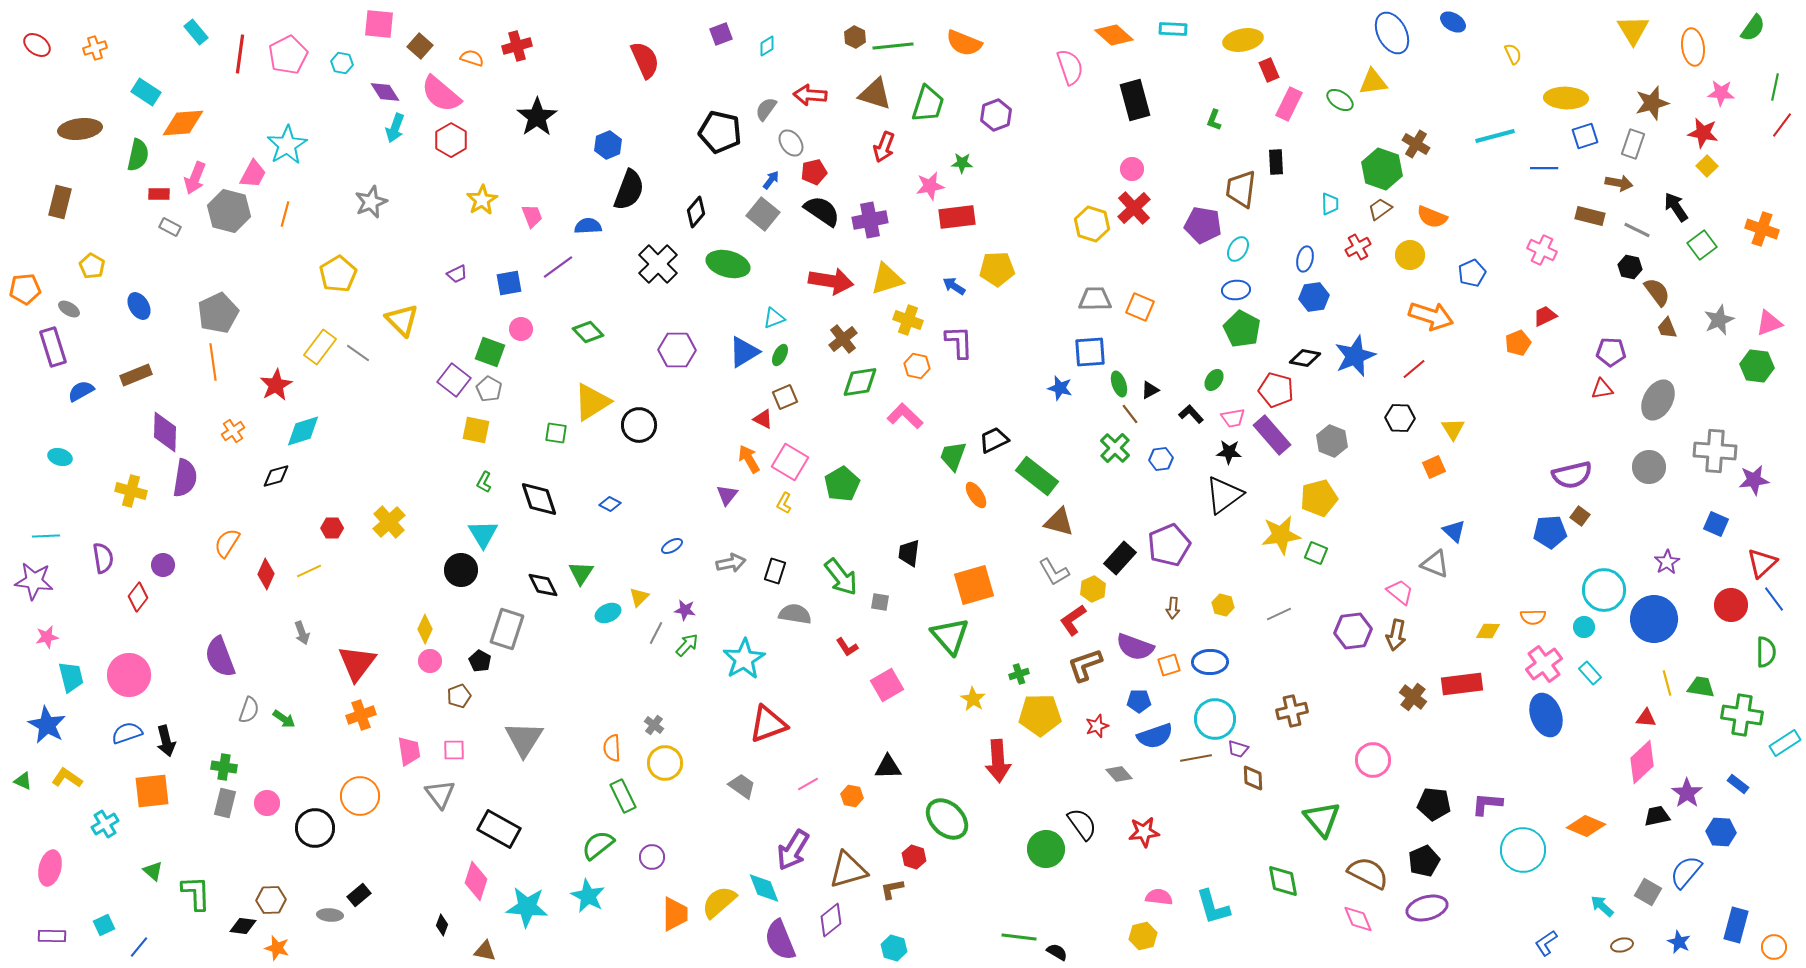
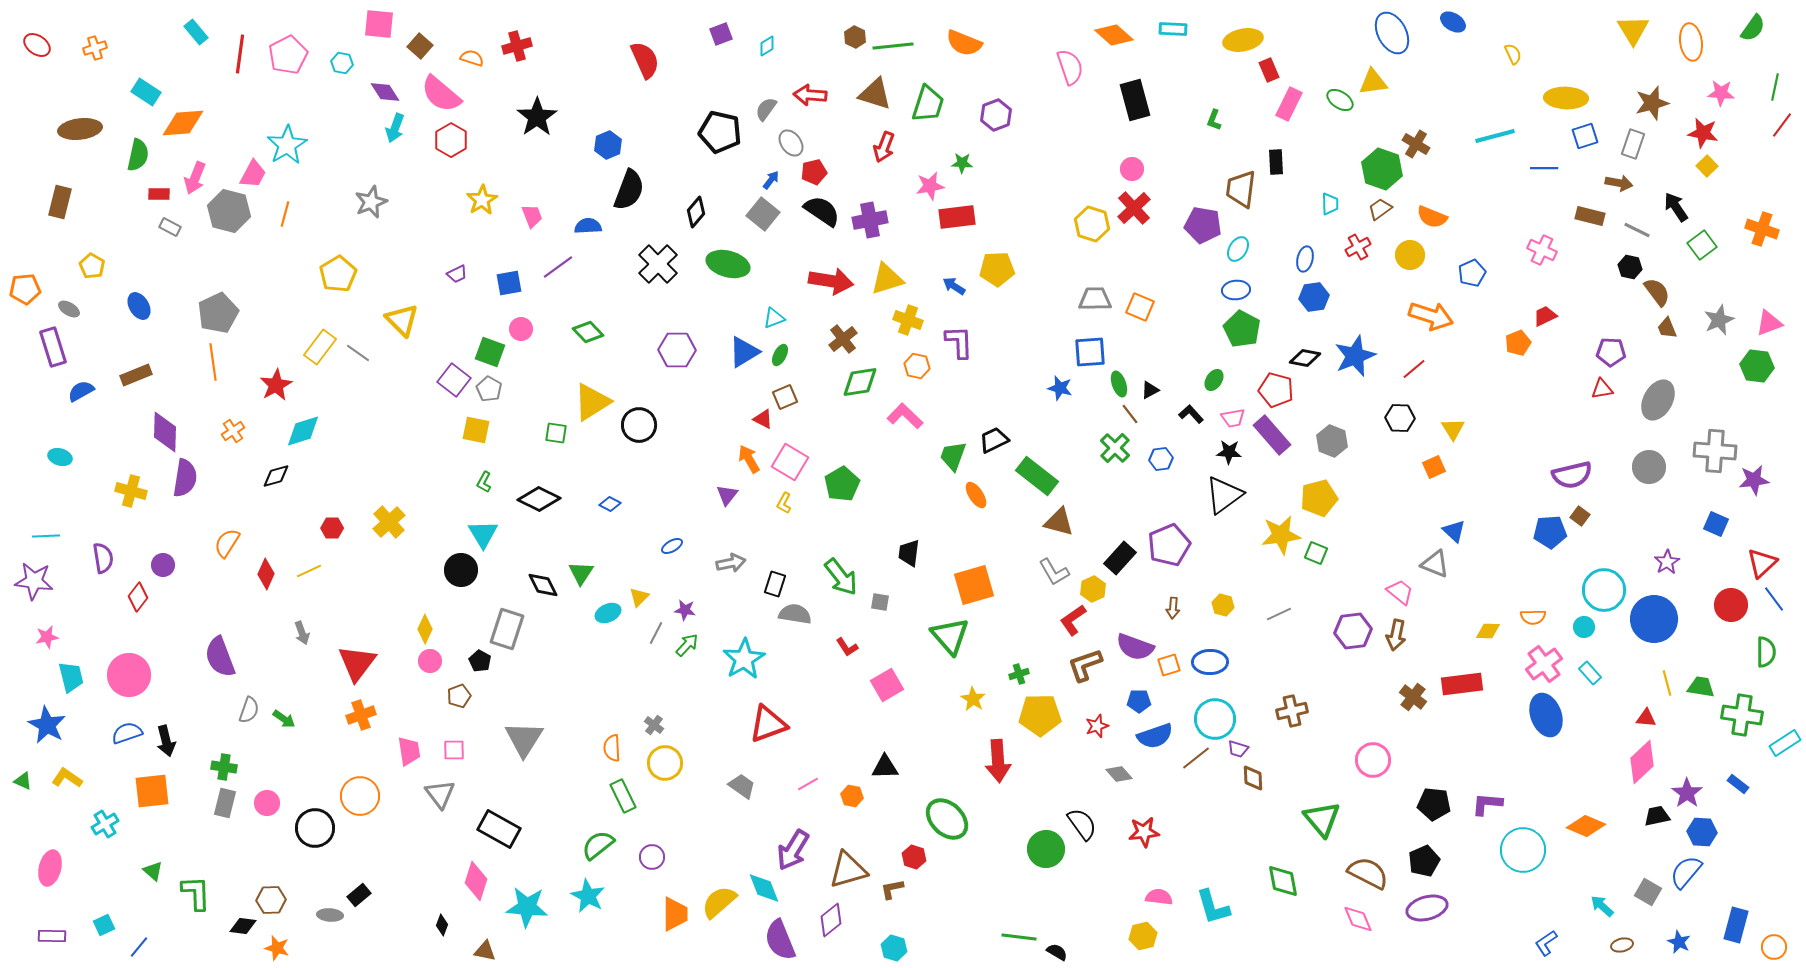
orange ellipse at (1693, 47): moved 2 px left, 5 px up
black diamond at (539, 499): rotated 45 degrees counterclockwise
black rectangle at (775, 571): moved 13 px down
brown line at (1196, 758): rotated 28 degrees counterclockwise
black triangle at (888, 767): moved 3 px left
blue hexagon at (1721, 832): moved 19 px left
